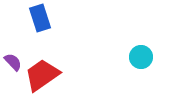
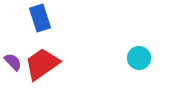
cyan circle: moved 2 px left, 1 px down
red trapezoid: moved 11 px up
